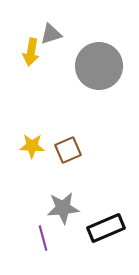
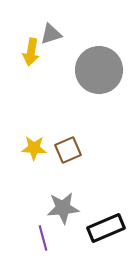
gray circle: moved 4 px down
yellow star: moved 2 px right, 2 px down
